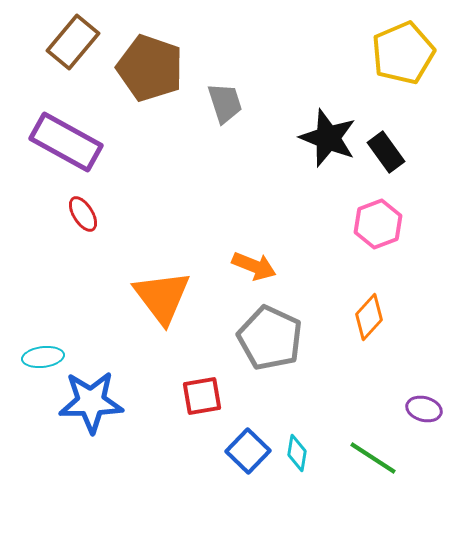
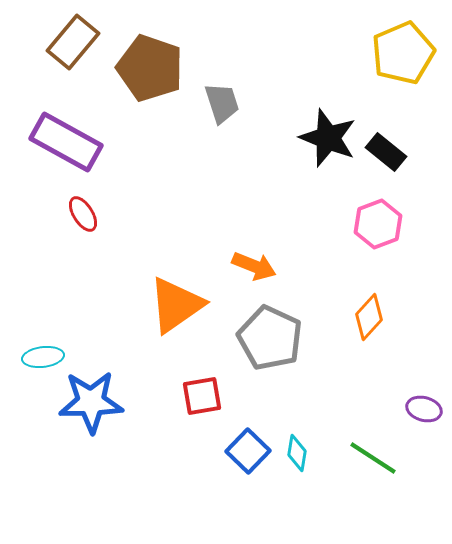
gray trapezoid: moved 3 px left
black rectangle: rotated 15 degrees counterclockwise
orange triangle: moved 14 px right, 8 px down; rotated 32 degrees clockwise
